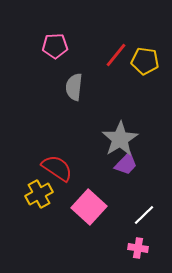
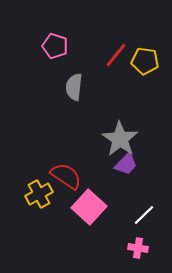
pink pentagon: rotated 20 degrees clockwise
gray star: rotated 6 degrees counterclockwise
red semicircle: moved 9 px right, 8 px down
